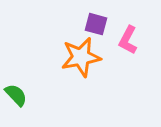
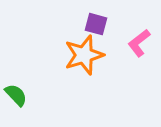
pink L-shape: moved 11 px right, 3 px down; rotated 24 degrees clockwise
orange star: moved 3 px right, 2 px up; rotated 6 degrees counterclockwise
